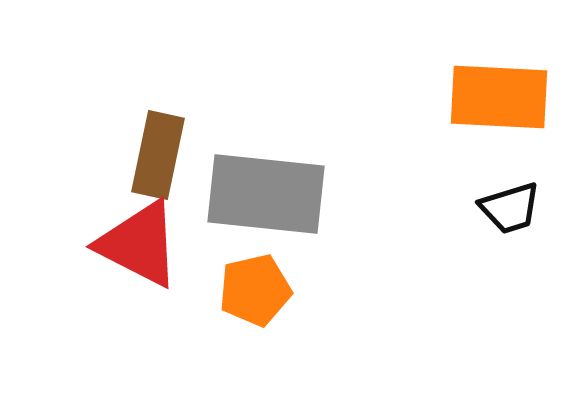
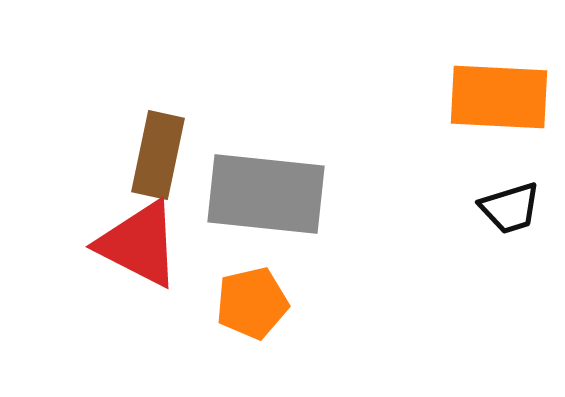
orange pentagon: moved 3 px left, 13 px down
